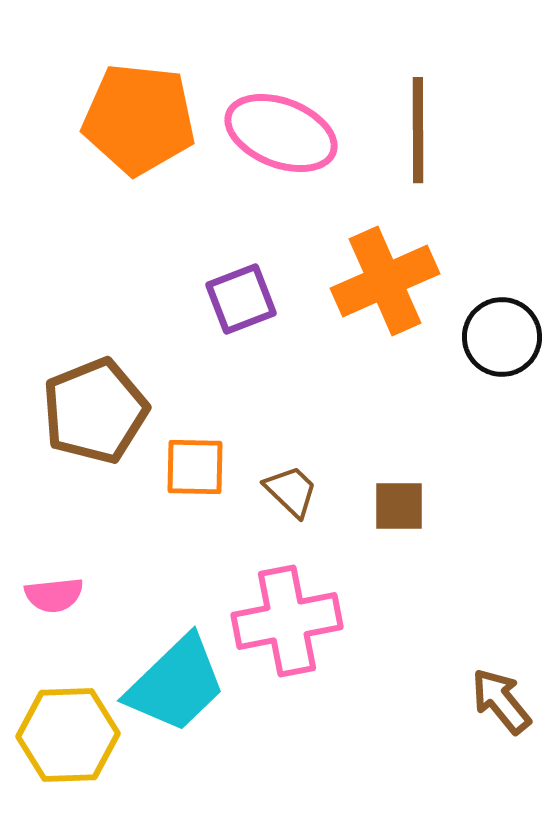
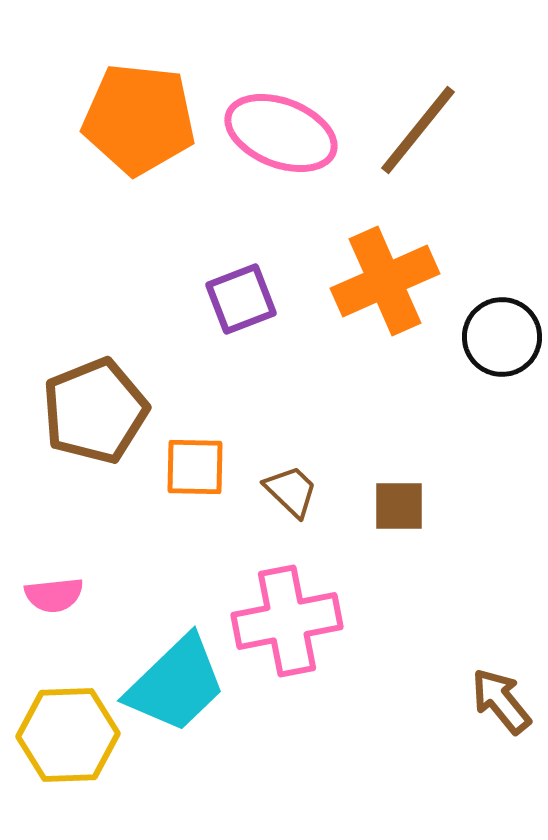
brown line: rotated 39 degrees clockwise
